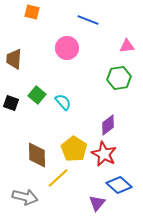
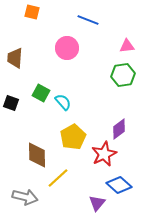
brown trapezoid: moved 1 px right, 1 px up
green hexagon: moved 4 px right, 3 px up
green square: moved 4 px right, 2 px up; rotated 12 degrees counterclockwise
purple diamond: moved 11 px right, 4 px down
yellow pentagon: moved 1 px left, 12 px up; rotated 10 degrees clockwise
red star: rotated 20 degrees clockwise
